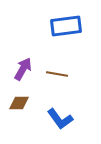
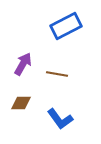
blue rectangle: rotated 20 degrees counterclockwise
purple arrow: moved 5 px up
brown diamond: moved 2 px right
